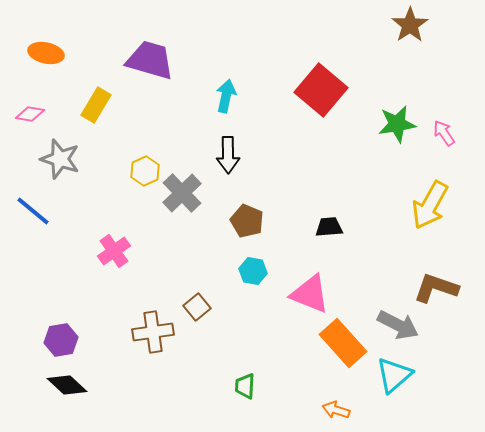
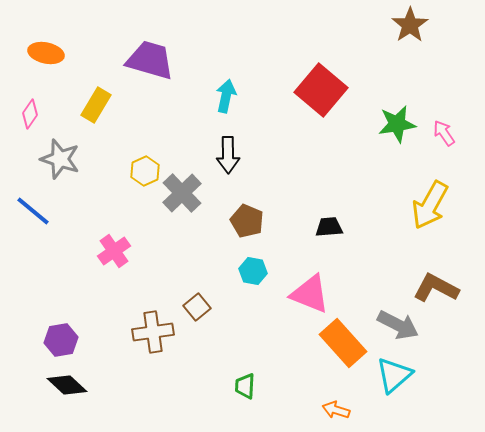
pink diamond: rotated 64 degrees counterclockwise
brown L-shape: rotated 9 degrees clockwise
